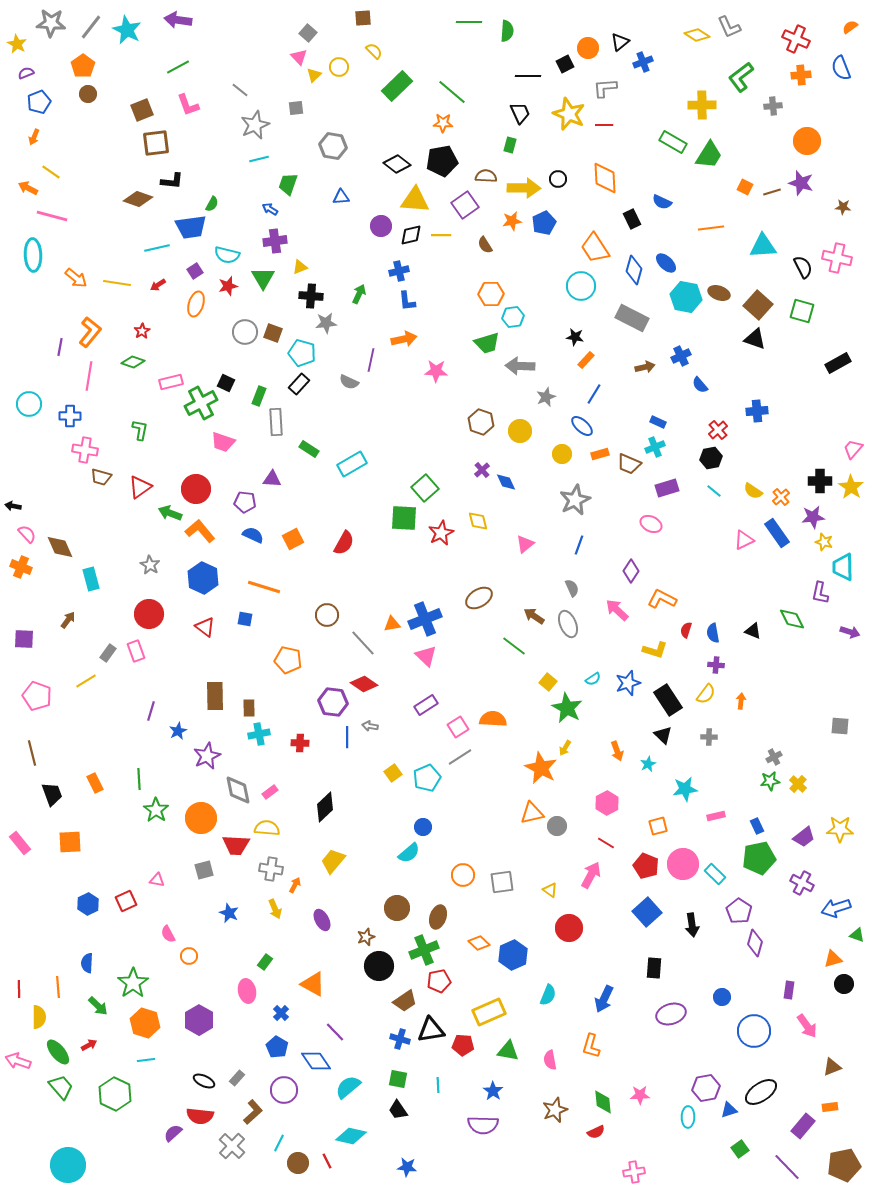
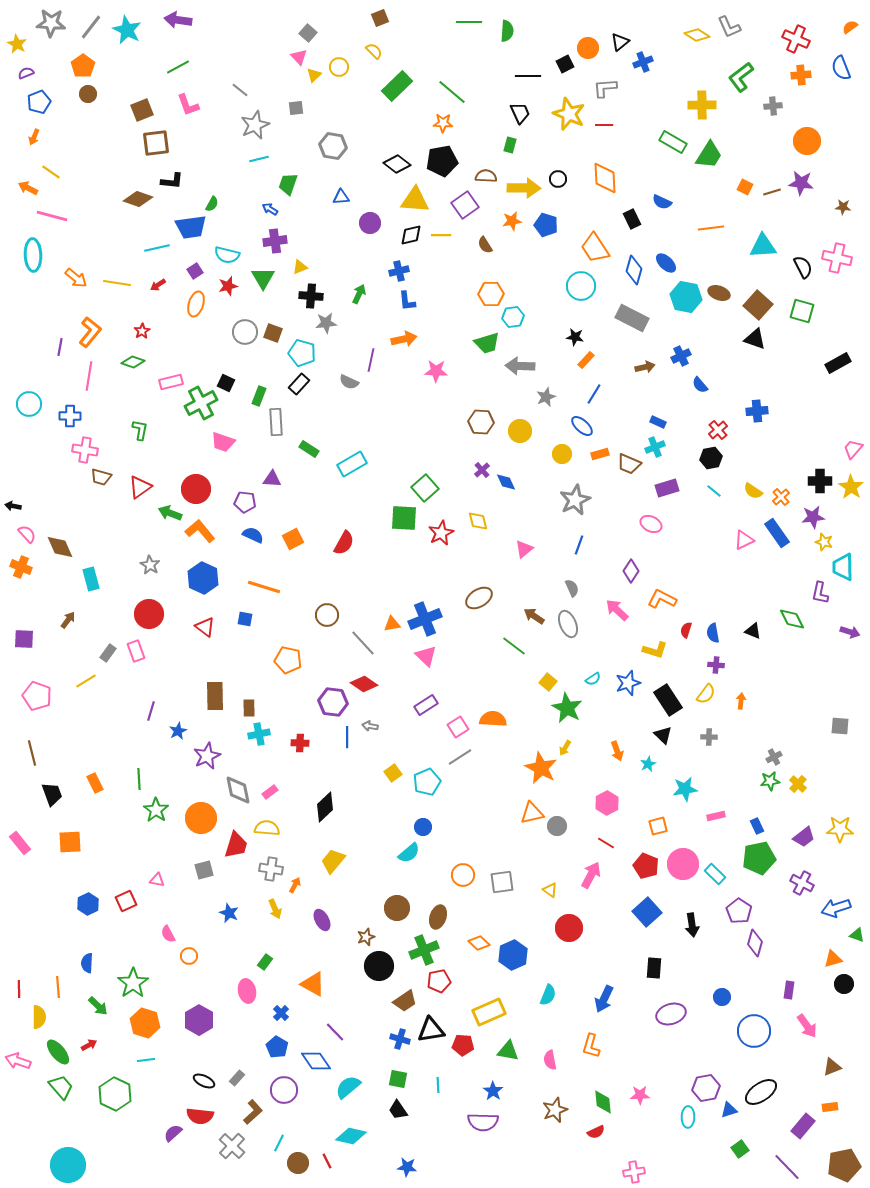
brown square at (363, 18): moved 17 px right; rotated 18 degrees counterclockwise
purple star at (801, 183): rotated 10 degrees counterclockwise
blue pentagon at (544, 223): moved 2 px right, 2 px down; rotated 30 degrees counterclockwise
purple circle at (381, 226): moved 11 px left, 3 px up
brown hexagon at (481, 422): rotated 15 degrees counterclockwise
pink triangle at (525, 544): moved 1 px left, 5 px down
cyan pentagon at (427, 778): moved 4 px down
red trapezoid at (236, 845): rotated 76 degrees counterclockwise
purple semicircle at (483, 1125): moved 3 px up
